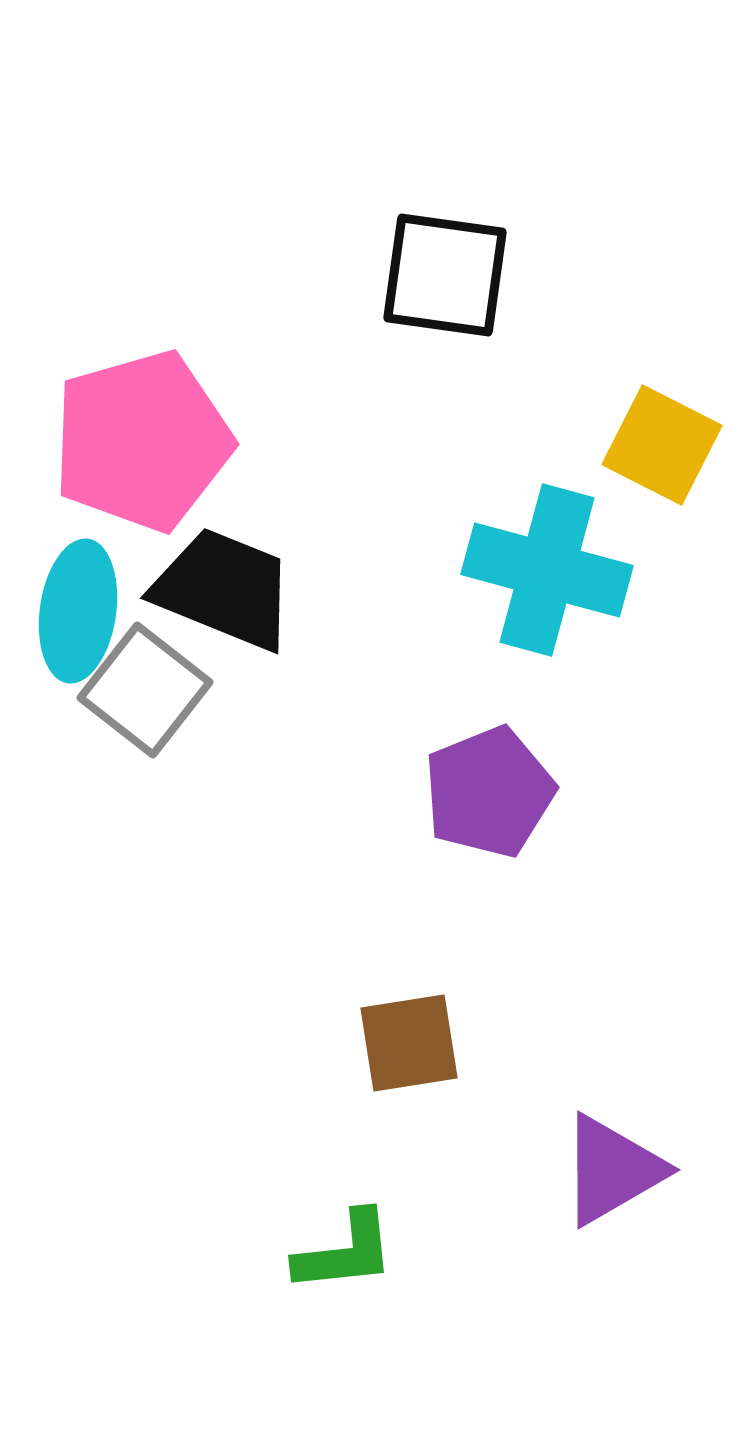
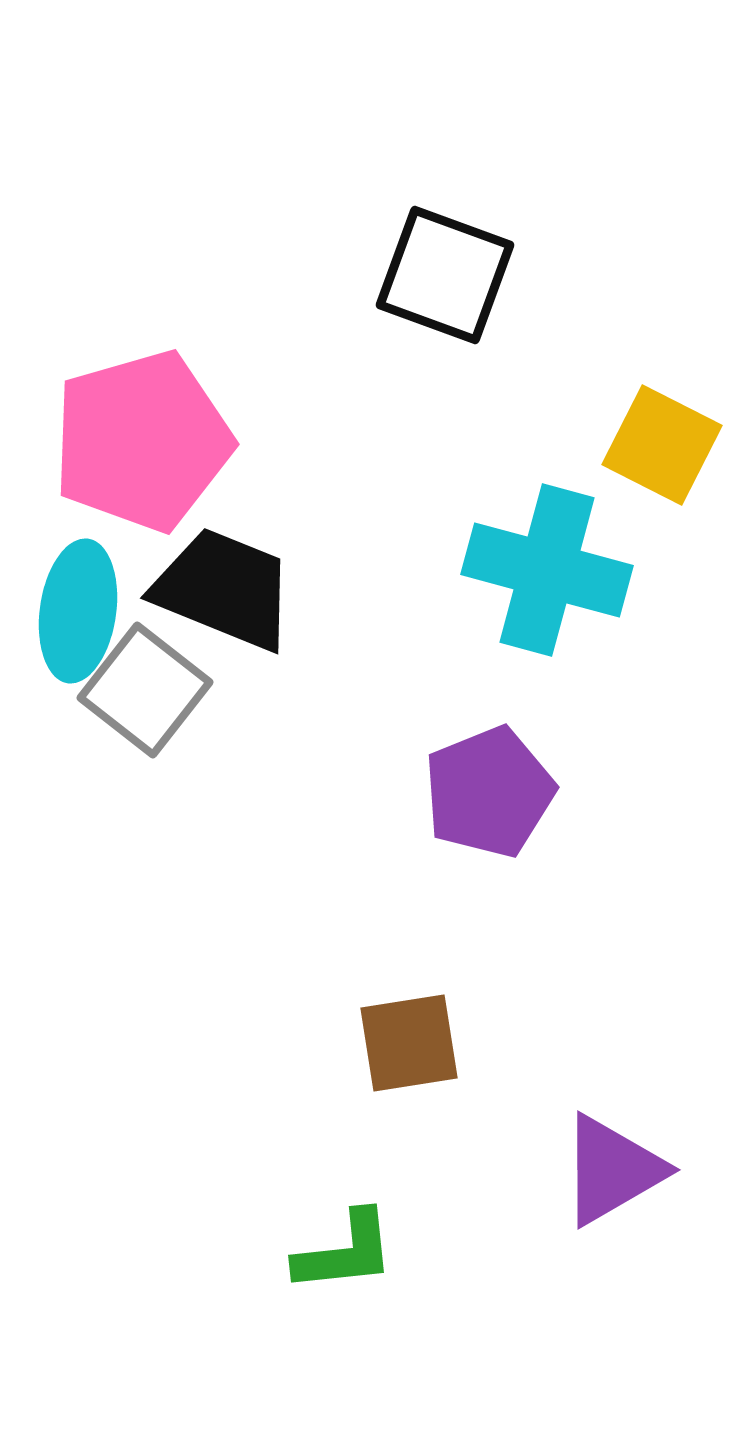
black square: rotated 12 degrees clockwise
